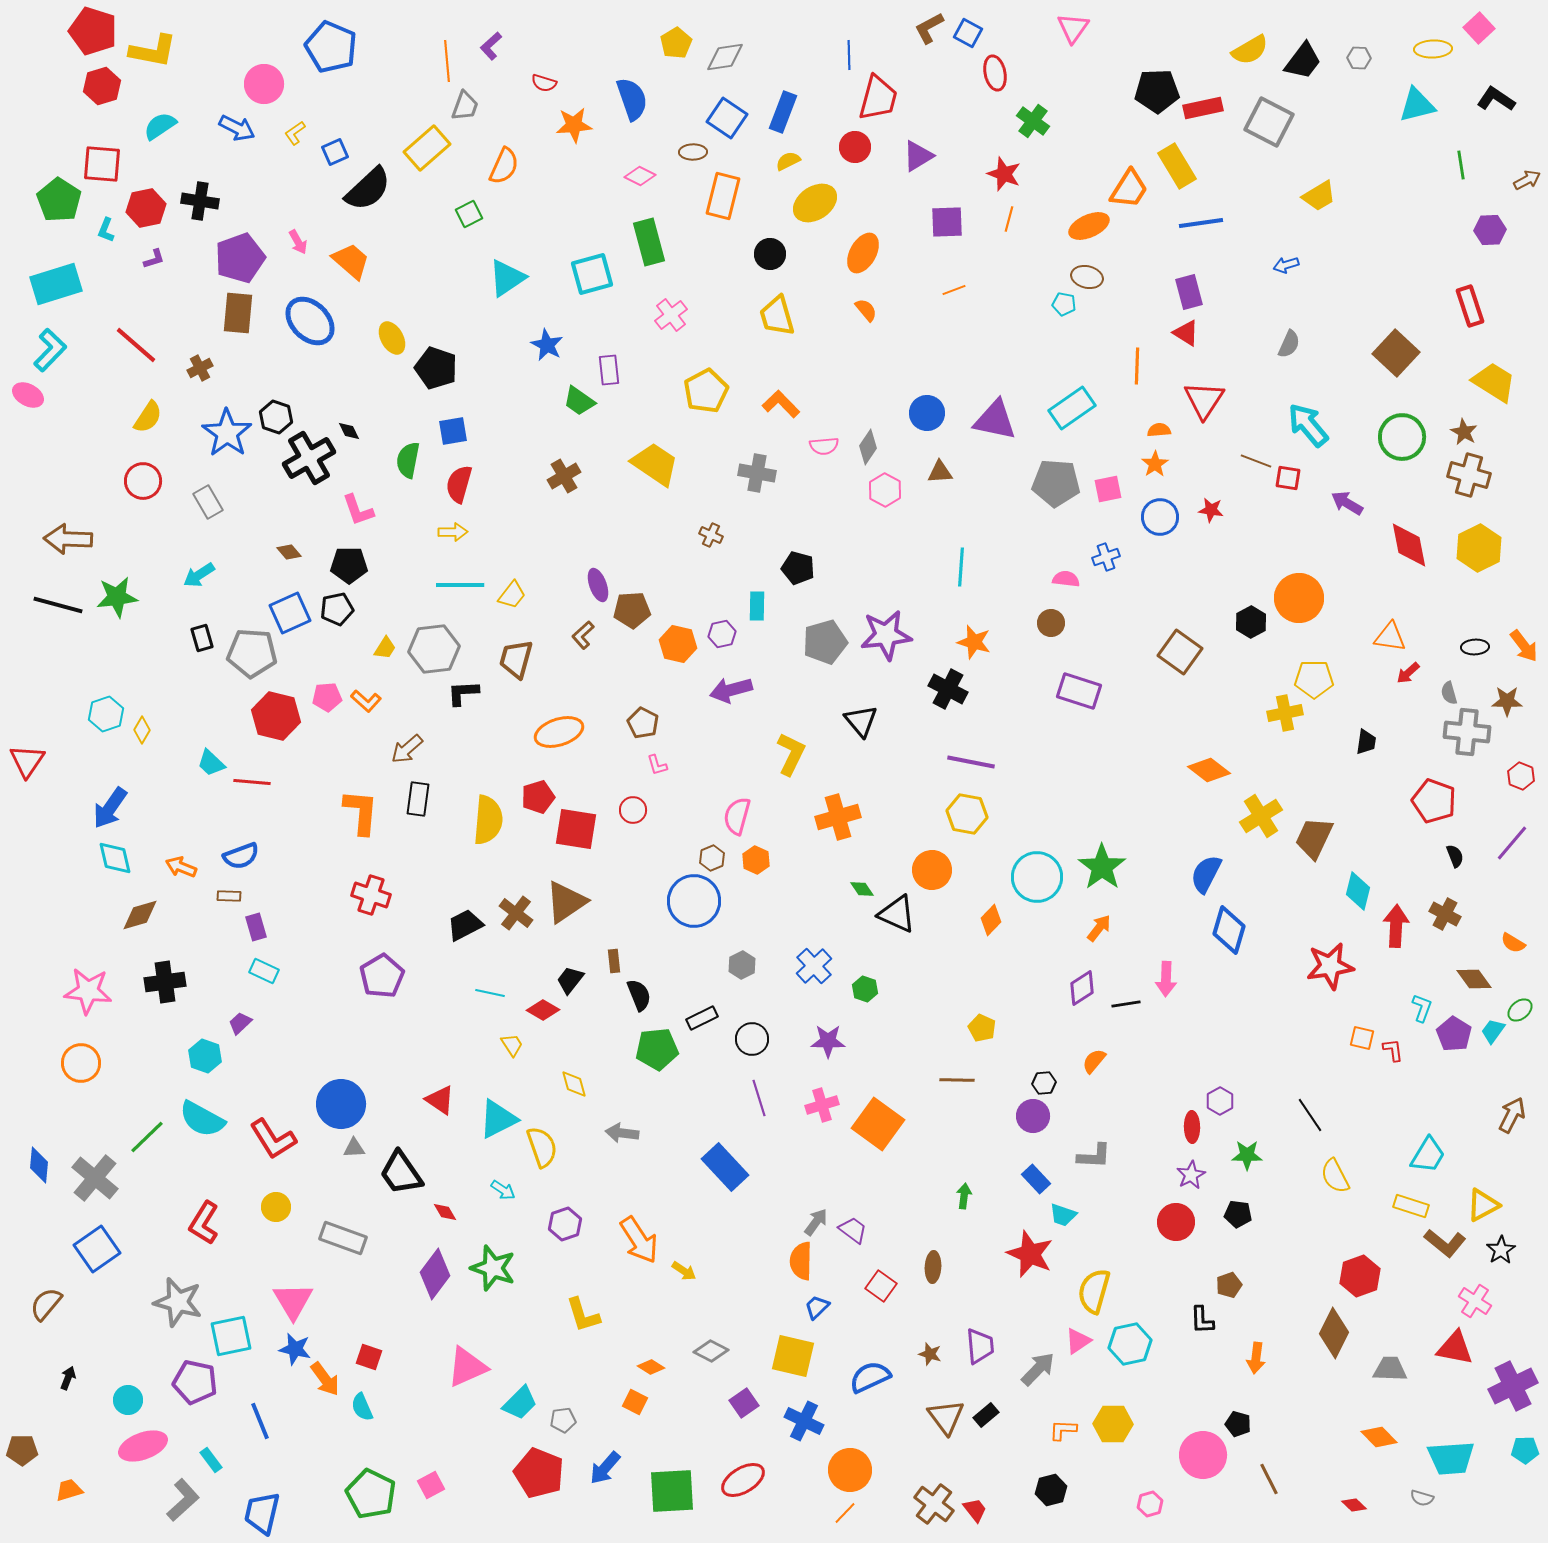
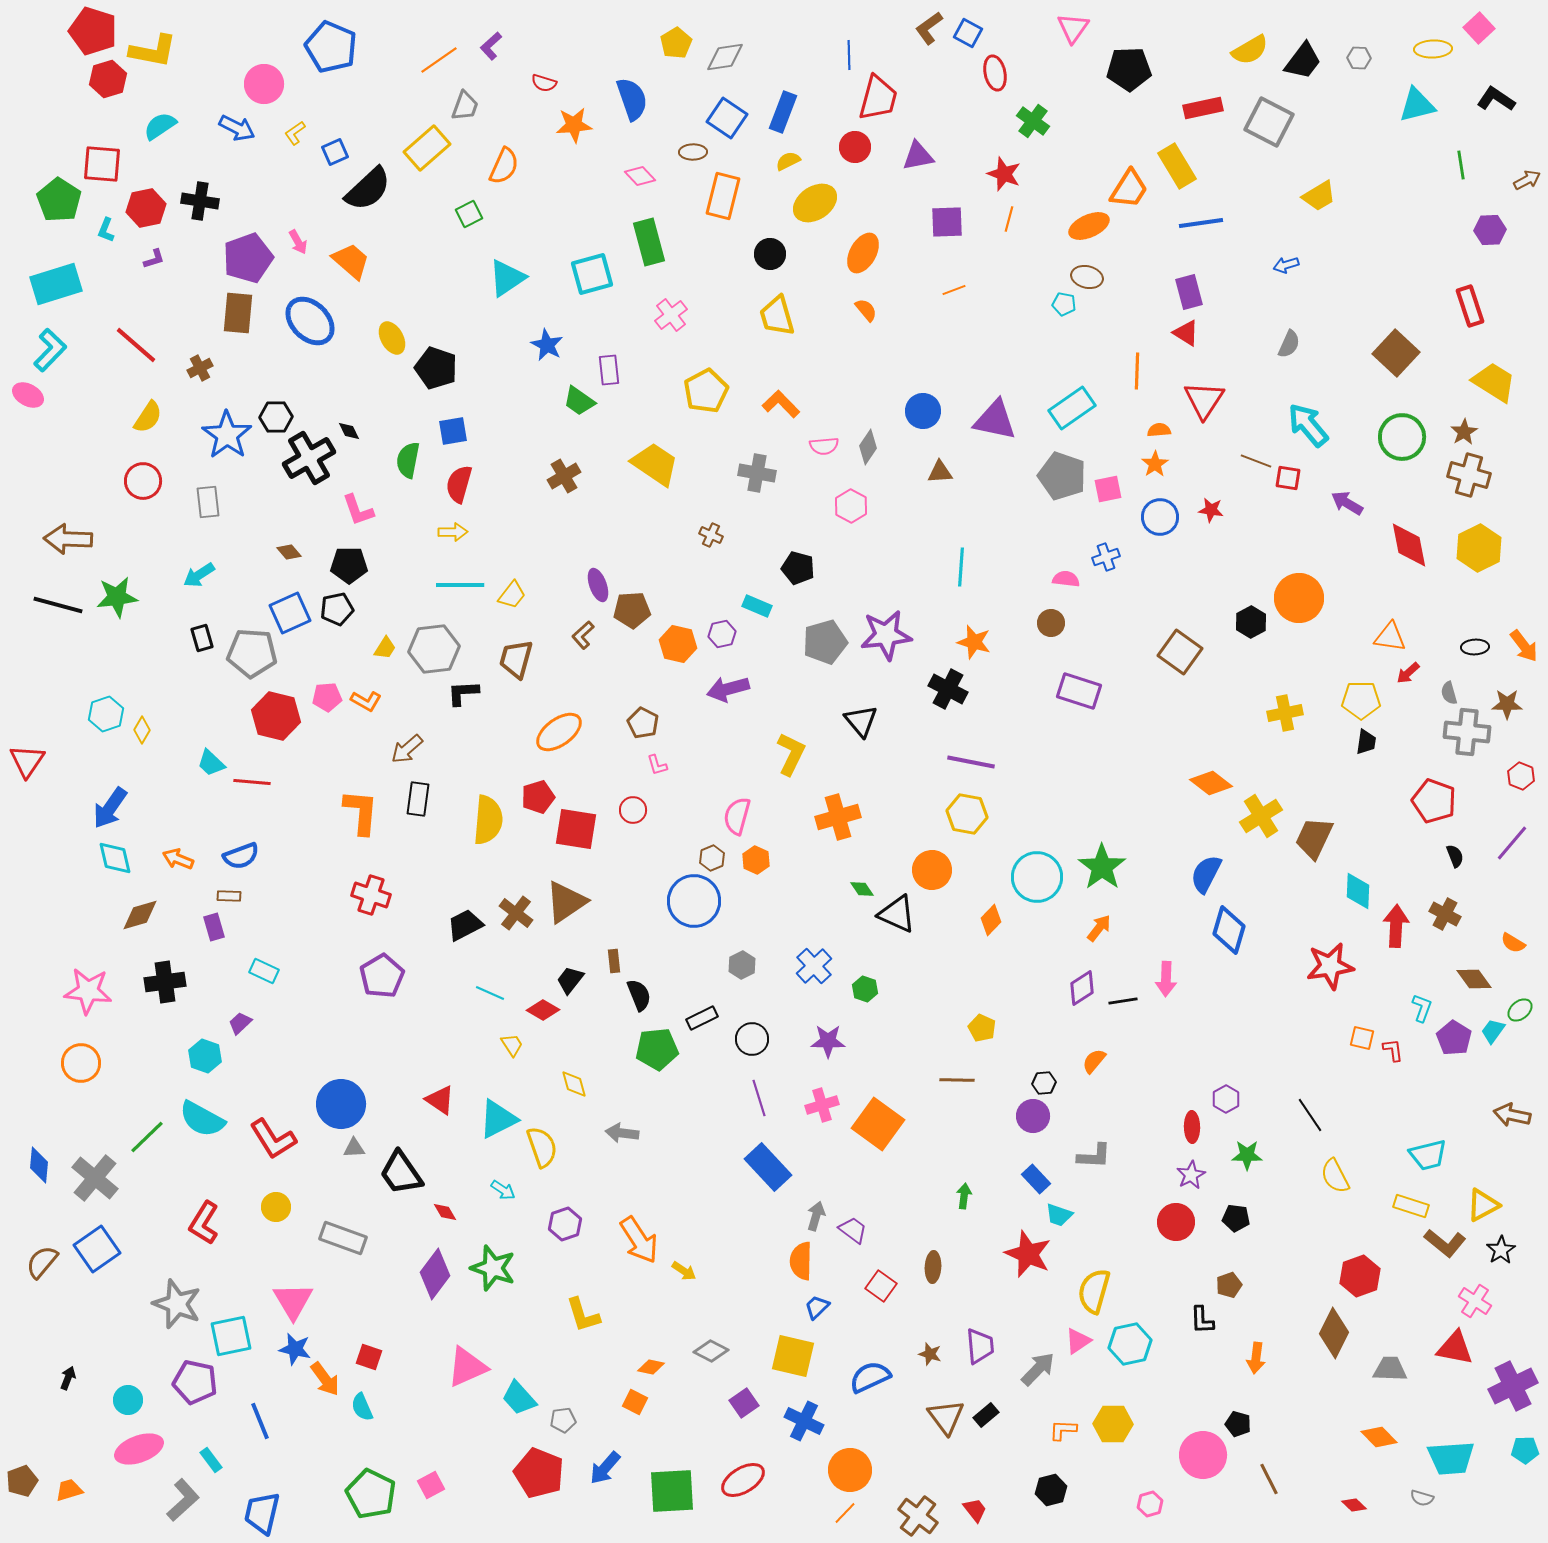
brown L-shape at (929, 28): rotated 8 degrees counterclockwise
orange line at (447, 61): moved 8 px left, 1 px up; rotated 60 degrees clockwise
red hexagon at (102, 86): moved 6 px right, 7 px up
black pentagon at (1157, 91): moved 28 px left, 22 px up
purple triangle at (918, 156): rotated 20 degrees clockwise
pink diamond at (640, 176): rotated 20 degrees clockwise
purple pentagon at (240, 258): moved 8 px right
orange line at (1137, 366): moved 5 px down
blue circle at (927, 413): moved 4 px left, 2 px up
black hexagon at (276, 417): rotated 20 degrees counterclockwise
brown star at (1464, 432): rotated 12 degrees clockwise
blue star at (227, 433): moved 2 px down
gray pentagon at (1056, 483): moved 6 px right, 7 px up; rotated 15 degrees clockwise
pink hexagon at (885, 490): moved 34 px left, 16 px down
gray rectangle at (208, 502): rotated 24 degrees clockwise
cyan rectangle at (757, 606): rotated 68 degrees counterclockwise
yellow pentagon at (1314, 679): moved 47 px right, 21 px down
purple arrow at (731, 690): moved 3 px left, 1 px up
orange L-shape at (366, 701): rotated 12 degrees counterclockwise
brown star at (1507, 701): moved 3 px down
orange ellipse at (559, 732): rotated 18 degrees counterclockwise
orange diamond at (1209, 770): moved 2 px right, 13 px down
orange arrow at (181, 867): moved 3 px left, 8 px up
cyan diamond at (1358, 891): rotated 12 degrees counterclockwise
purple rectangle at (256, 927): moved 42 px left
cyan line at (490, 993): rotated 12 degrees clockwise
black line at (1126, 1004): moved 3 px left, 3 px up
purple pentagon at (1454, 1034): moved 4 px down
purple hexagon at (1220, 1101): moved 6 px right, 2 px up
brown arrow at (1512, 1115): rotated 105 degrees counterclockwise
cyan trapezoid at (1428, 1155): rotated 45 degrees clockwise
blue rectangle at (725, 1167): moved 43 px right
black pentagon at (1238, 1214): moved 2 px left, 4 px down
cyan trapezoid at (1063, 1215): moved 4 px left
gray arrow at (816, 1222): moved 6 px up; rotated 20 degrees counterclockwise
red star at (1030, 1254): moved 2 px left
gray star at (178, 1302): moved 1 px left, 2 px down; rotated 6 degrees clockwise
brown semicircle at (46, 1304): moved 4 px left, 42 px up
orange diamond at (651, 1367): rotated 20 degrees counterclockwise
cyan trapezoid at (520, 1403): moved 1 px left, 5 px up; rotated 93 degrees clockwise
pink ellipse at (143, 1446): moved 4 px left, 3 px down
brown pentagon at (22, 1450): moved 31 px down; rotated 20 degrees counterclockwise
brown cross at (934, 1504): moved 16 px left, 12 px down
